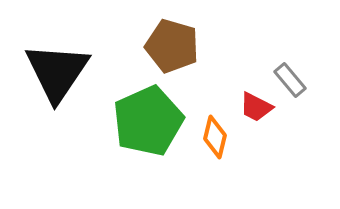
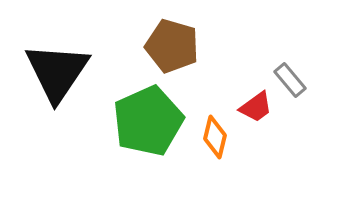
red trapezoid: rotated 63 degrees counterclockwise
